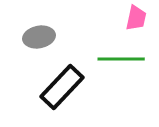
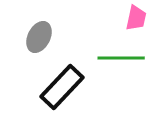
gray ellipse: rotated 52 degrees counterclockwise
green line: moved 1 px up
